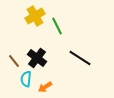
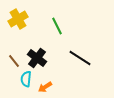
yellow cross: moved 17 px left, 3 px down
